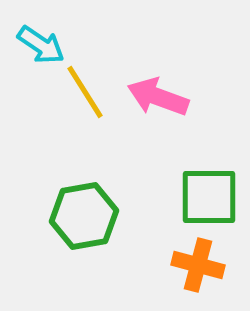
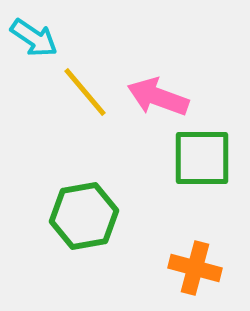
cyan arrow: moved 7 px left, 7 px up
yellow line: rotated 8 degrees counterclockwise
green square: moved 7 px left, 39 px up
orange cross: moved 3 px left, 3 px down
